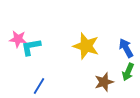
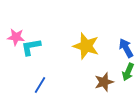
pink star: moved 2 px left, 2 px up
blue line: moved 1 px right, 1 px up
